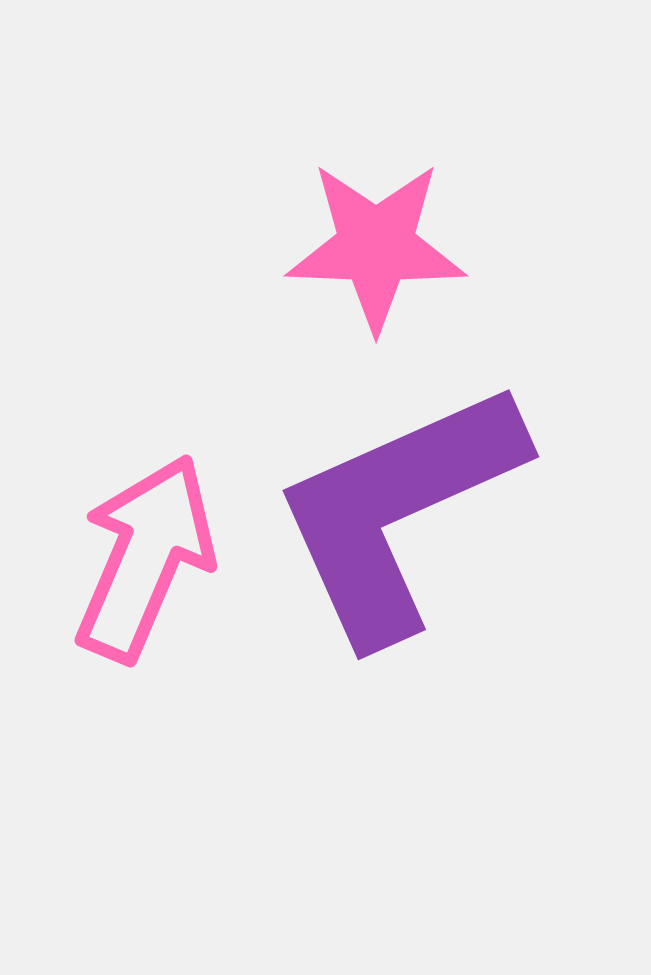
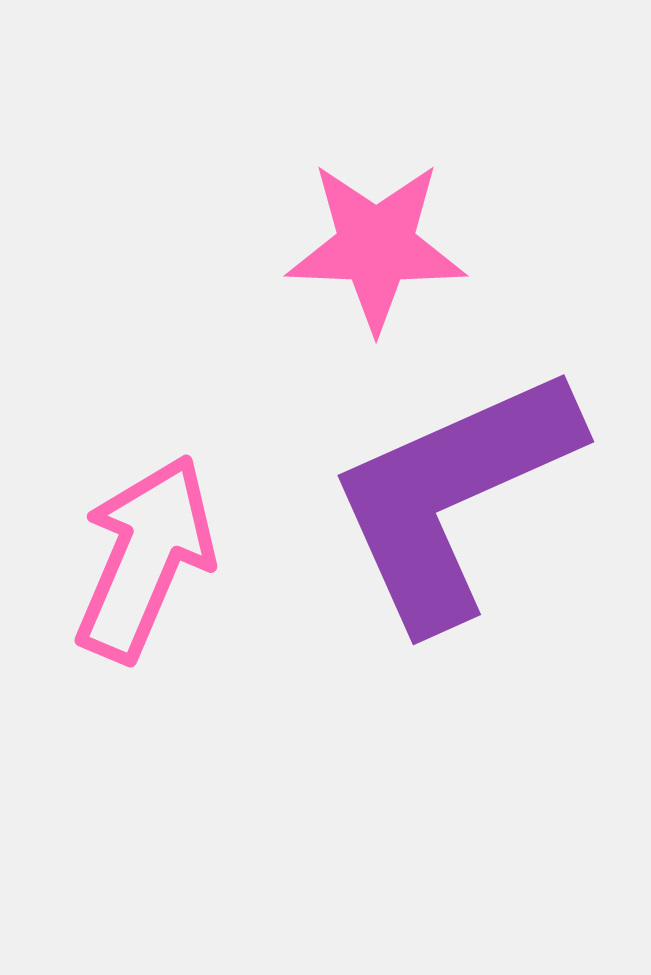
purple L-shape: moved 55 px right, 15 px up
